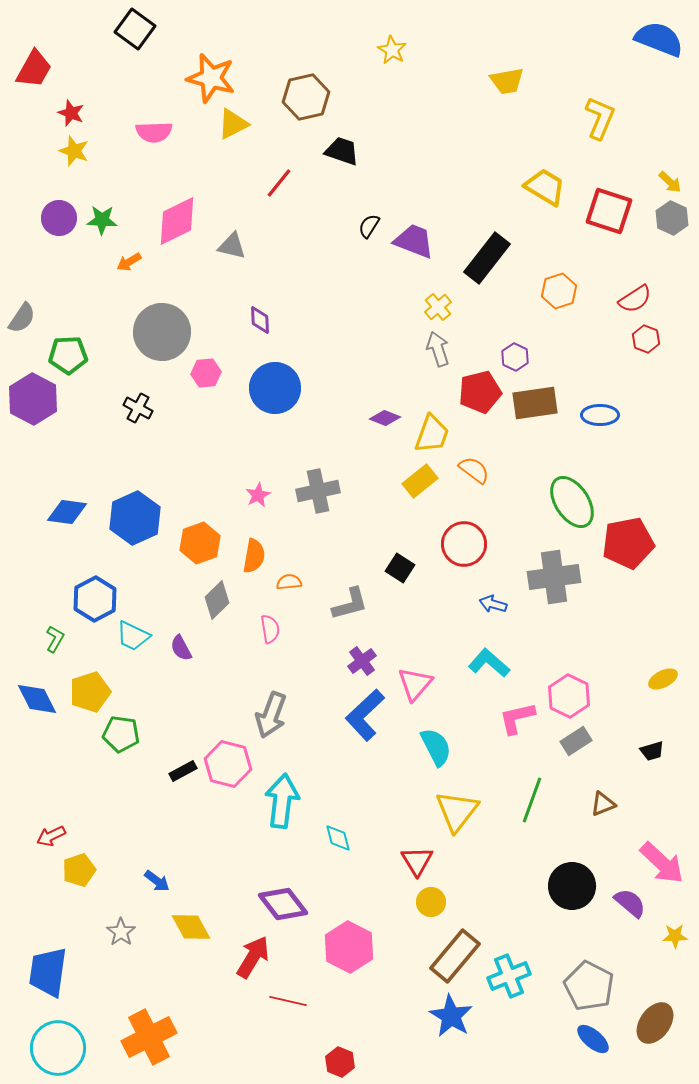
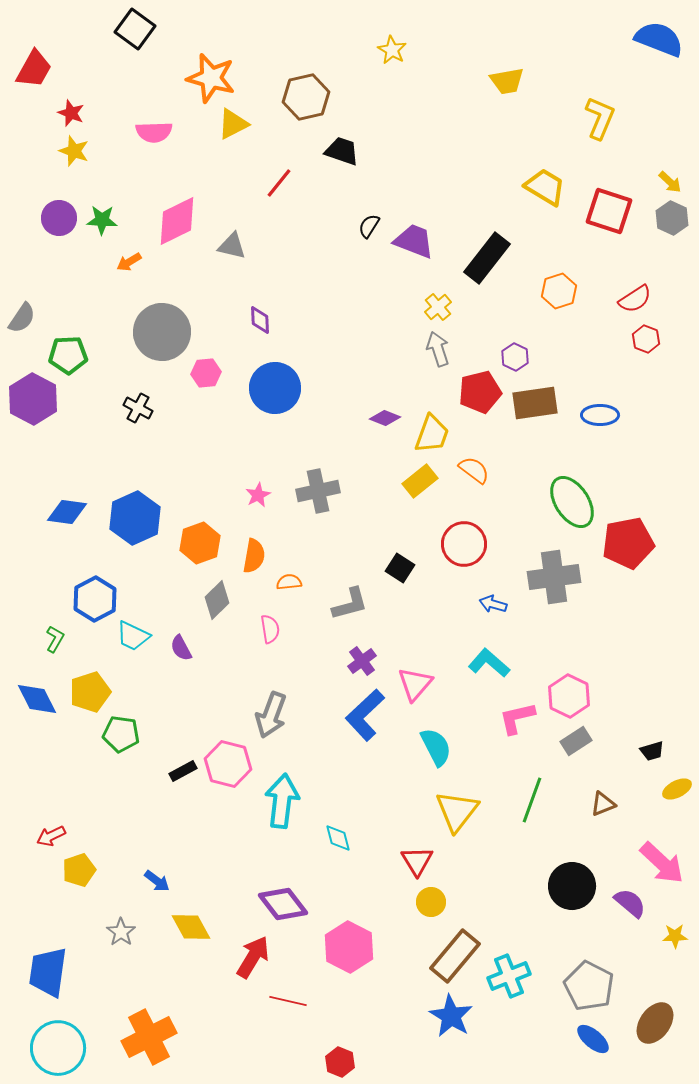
yellow ellipse at (663, 679): moved 14 px right, 110 px down
